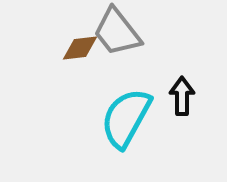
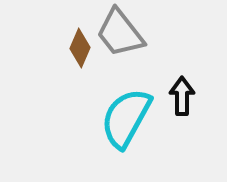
gray trapezoid: moved 3 px right, 1 px down
brown diamond: rotated 60 degrees counterclockwise
